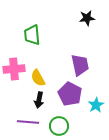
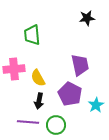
black arrow: moved 1 px down
green circle: moved 3 px left, 1 px up
